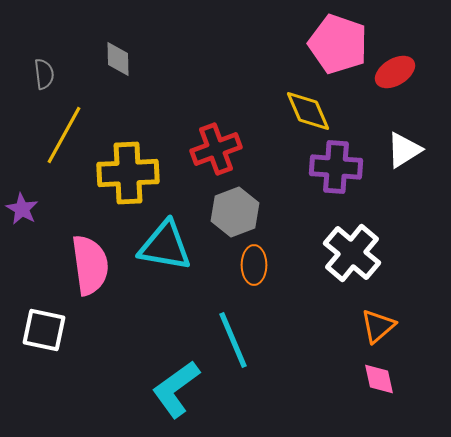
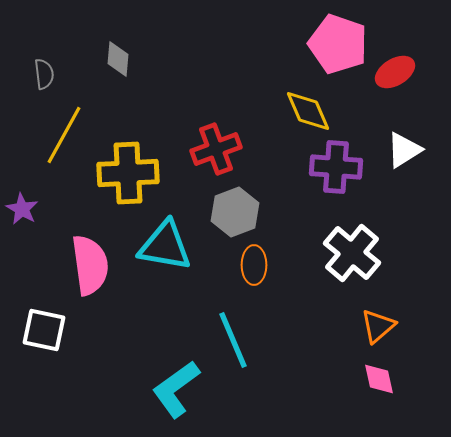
gray diamond: rotated 6 degrees clockwise
